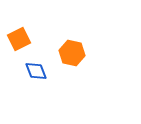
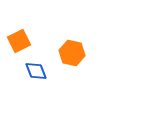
orange square: moved 2 px down
